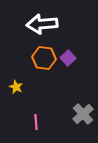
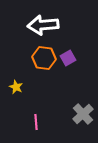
white arrow: moved 1 px right, 1 px down
purple square: rotated 14 degrees clockwise
